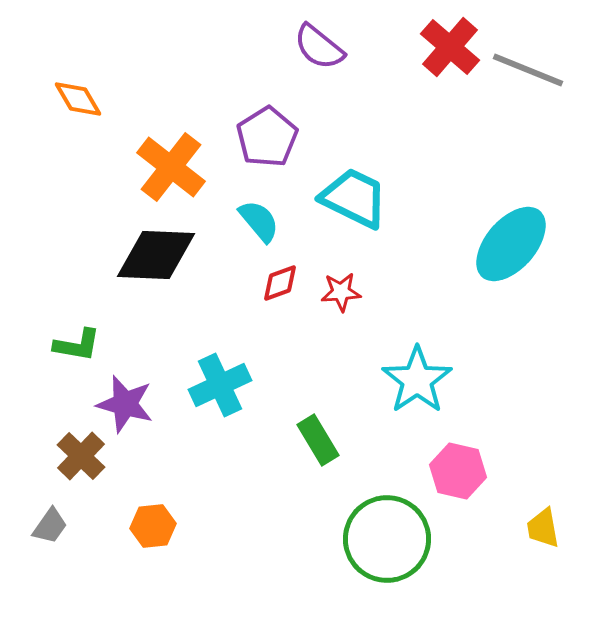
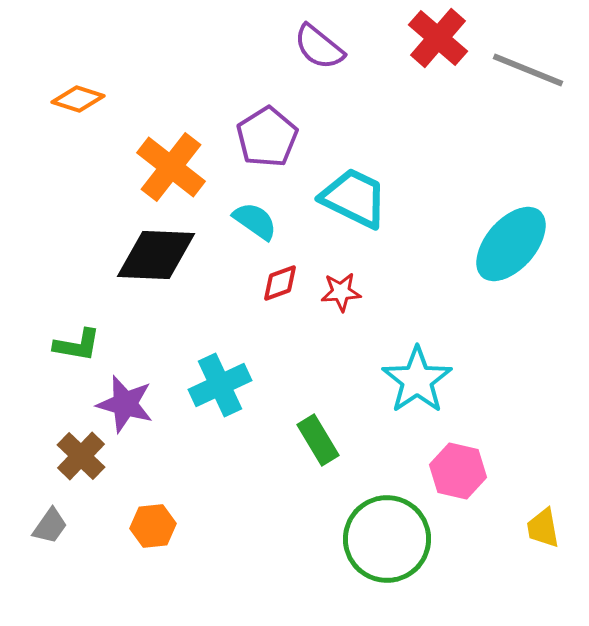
red cross: moved 12 px left, 9 px up
orange diamond: rotated 42 degrees counterclockwise
cyan semicircle: moved 4 px left; rotated 15 degrees counterclockwise
